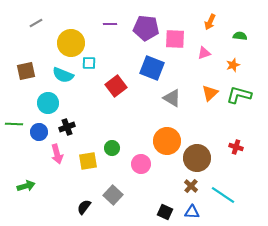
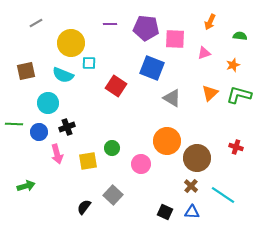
red square: rotated 20 degrees counterclockwise
